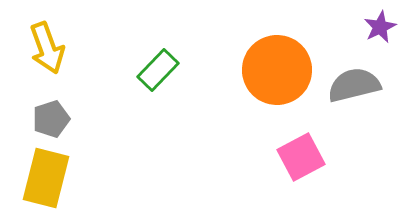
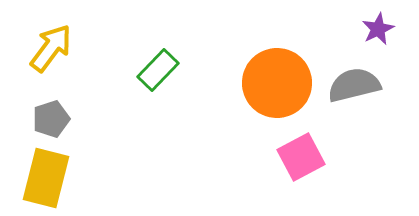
purple star: moved 2 px left, 2 px down
yellow arrow: moved 4 px right; rotated 123 degrees counterclockwise
orange circle: moved 13 px down
